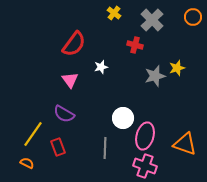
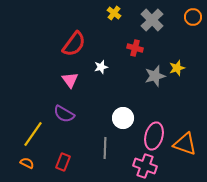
red cross: moved 3 px down
pink ellipse: moved 9 px right
red rectangle: moved 5 px right, 15 px down; rotated 42 degrees clockwise
